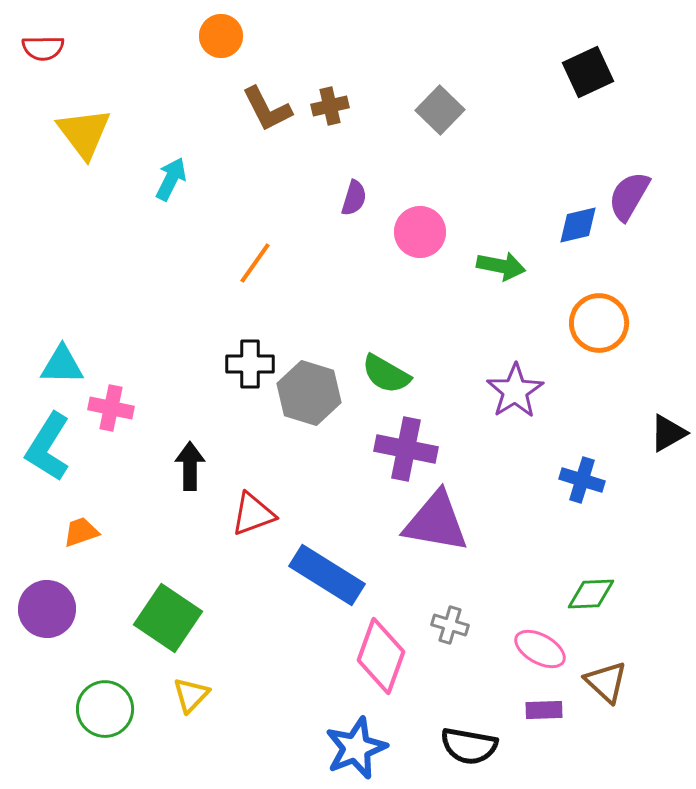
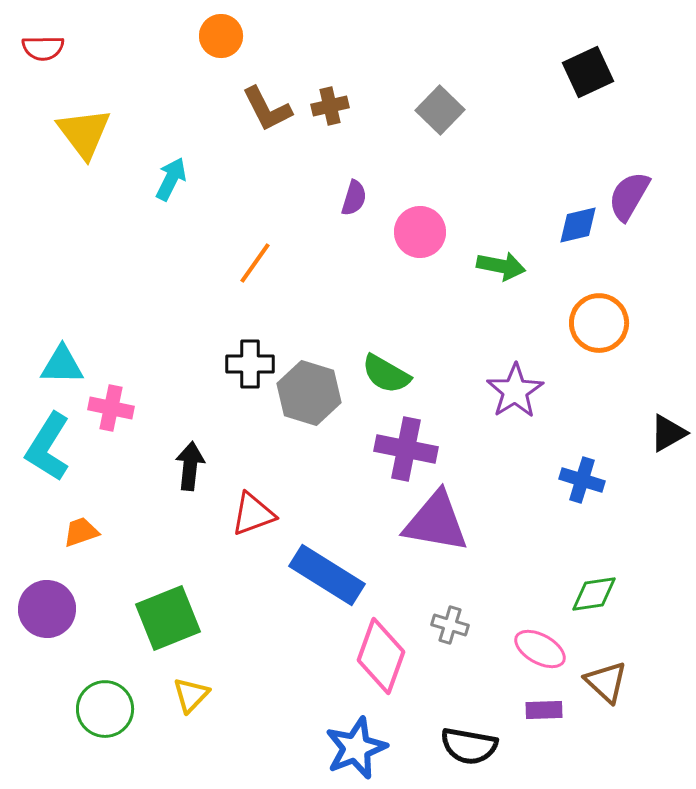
black arrow at (190, 466): rotated 6 degrees clockwise
green diamond at (591, 594): moved 3 px right; rotated 6 degrees counterclockwise
green square at (168, 618): rotated 34 degrees clockwise
